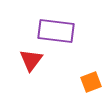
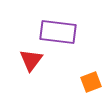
purple rectangle: moved 2 px right, 1 px down
